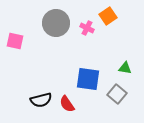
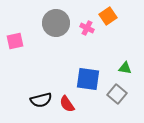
pink square: rotated 24 degrees counterclockwise
